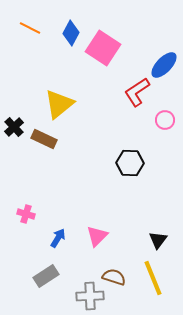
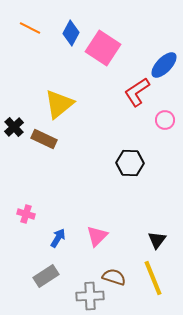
black triangle: moved 1 px left
